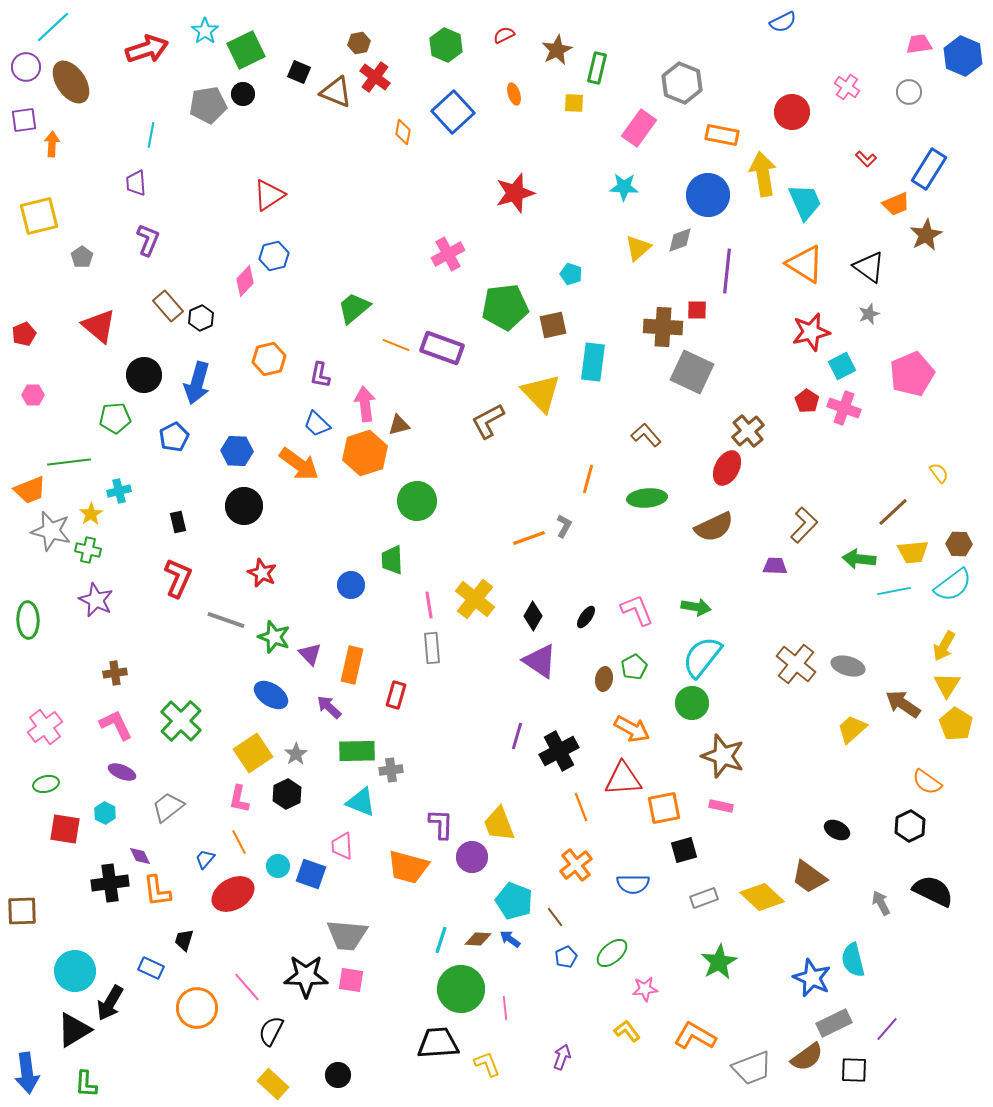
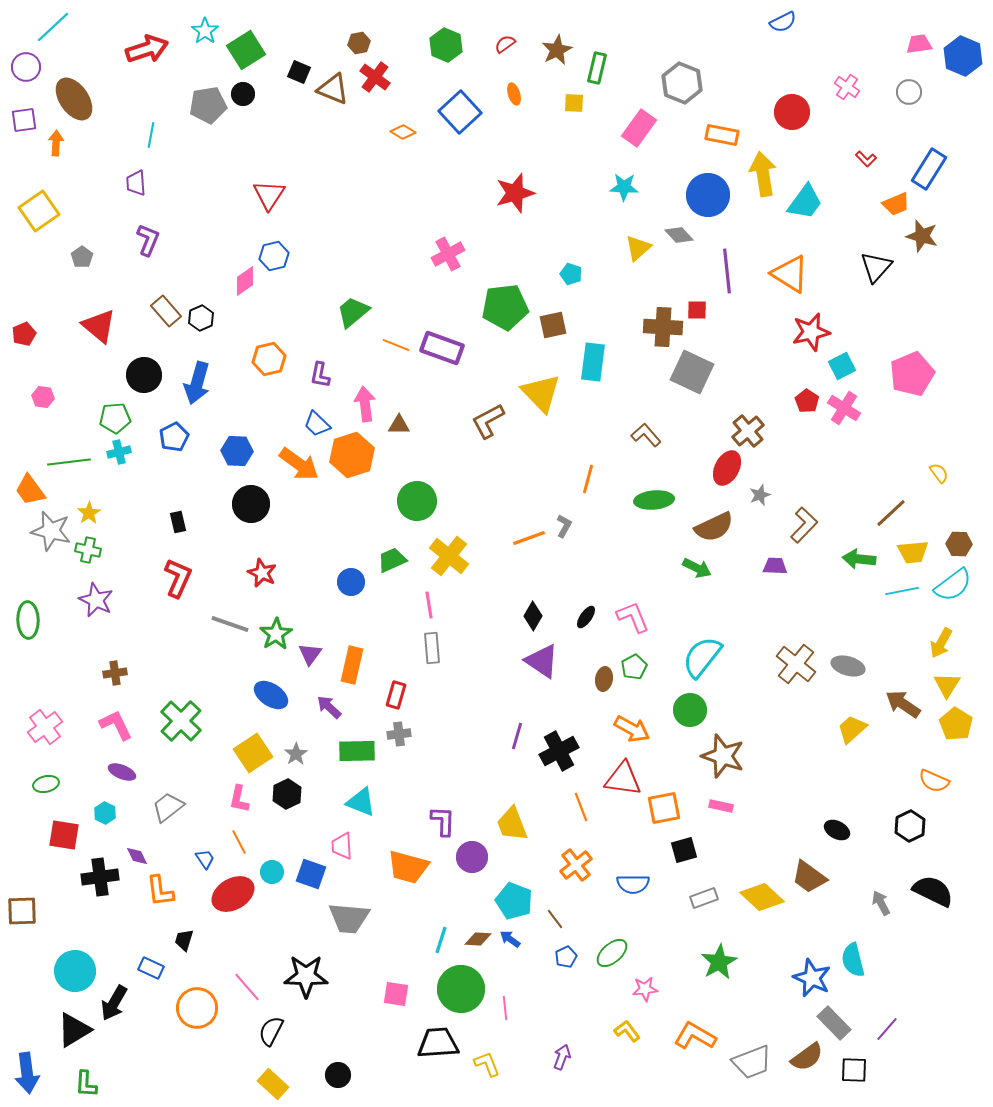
red semicircle at (504, 35): moved 1 px right, 9 px down; rotated 10 degrees counterclockwise
green square at (246, 50): rotated 6 degrees counterclockwise
brown ellipse at (71, 82): moved 3 px right, 17 px down
brown triangle at (336, 92): moved 3 px left, 3 px up
blue square at (453, 112): moved 7 px right
orange diamond at (403, 132): rotated 70 degrees counterclockwise
orange arrow at (52, 144): moved 4 px right, 1 px up
red triangle at (269, 195): rotated 24 degrees counterclockwise
cyan trapezoid at (805, 202): rotated 60 degrees clockwise
yellow square at (39, 216): moved 5 px up; rotated 21 degrees counterclockwise
brown star at (926, 235): moved 4 px left, 1 px down; rotated 28 degrees counterclockwise
gray diamond at (680, 240): moved 1 px left, 5 px up; rotated 68 degrees clockwise
orange triangle at (805, 264): moved 15 px left, 10 px down
black triangle at (869, 267): moved 7 px right; rotated 36 degrees clockwise
purple line at (727, 271): rotated 12 degrees counterclockwise
pink diamond at (245, 281): rotated 12 degrees clockwise
brown rectangle at (168, 306): moved 2 px left, 5 px down
green trapezoid at (354, 308): moved 1 px left, 4 px down
gray star at (869, 314): moved 109 px left, 181 px down
pink hexagon at (33, 395): moved 10 px right, 2 px down; rotated 10 degrees clockwise
pink cross at (844, 408): rotated 12 degrees clockwise
brown triangle at (399, 425): rotated 15 degrees clockwise
orange hexagon at (365, 453): moved 13 px left, 2 px down
orange trapezoid at (30, 490): rotated 76 degrees clockwise
cyan cross at (119, 491): moved 39 px up
green ellipse at (647, 498): moved 7 px right, 2 px down
black circle at (244, 506): moved 7 px right, 2 px up
brown line at (893, 512): moved 2 px left, 1 px down
yellow star at (91, 514): moved 2 px left, 1 px up
green trapezoid at (392, 560): rotated 68 degrees clockwise
blue circle at (351, 585): moved 3 px up
cyan line at (894, 591): moved 8 px right
yellow cross at (475, 599): moved 26 px left, 43 px up
green arrow at (696, 607): moved 1 px right, 39 px up; rotated 16 degrees clockwise
pink L-shape at (637, 610): moved 4 px left, 7 px down
gray line at (226, 620): moved 4 px right, 4 px down
green star at (274, 637): moved 2 px right, 3 px up; rotated 20 degrees clockwise
yellow arrow at (944, 646): moved 3 px left, 3 px up
purple triangle at (310, 654): rotated 20 degrees clockwise
purple triangle at (540, 661): moved 2 px right
green circle at (692, 703): moved 2 px left, 7 px down
gray cross at (391, 770): moved 8 px right, 36 px up
red triangle at (623, 779): rotated 12 degrees clockwise
orange semicircle at (927, 782): moved 7 px right, 1 px up; rotated 12 degrees counterclockwise
purple L-shape at (441, 824): moved 2 px right, 3 px up
yellow trapezoid at (499, 824): moved 13 px right
red square at (65, 829): moved 1 px left, 6 px down
purple diamond at (140, 856): moved 3 px left
blue trapezoid at (205, 859): rotated 105 degrees clockwise
cyan circle at (278, 866): moved 6 px left, 6 px down
black cross at (110, 883): moved 10 px left, 6 px up
orange L-shape at (157, 891): moved 3 px right
brown line at (555, 917): moved 2 px down
gray trapezoid at (347, 935): moved 2 px right, 17 px up
pink square at (351, 980): moved 45 px right, 14 px down
black arrow at (110, 1003): moved 4 px right
gray rectangle at (834, 1023): rotated 72 degrees clockwise
gray trapezoid at (752, 1068): moved 6 px up
